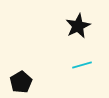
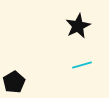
black pentagon: moved 7 px left
